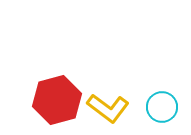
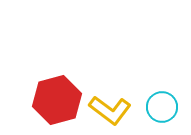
yellow L-shape: moved 2 px right, 2 px down
